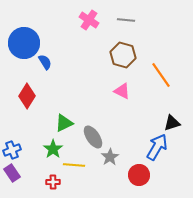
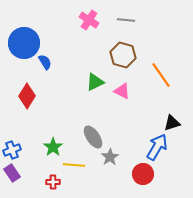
green triangle: moved 31 px right, 41 px up
green star: moved 2 px up
red circle: moved 4 px right, 1 px up
